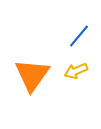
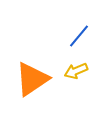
orange triangle: moved 4 px down; rotated 21 degrees clockwise
